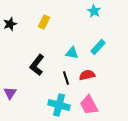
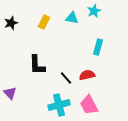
cyan star: rotated 16 degrees clockwise
black star: moved 1 px right, 1 px up
cyan rectangle: rotated 28 degrees counterclockwise
cyan triangle: moved 35 px up
black L-shape: rotated 40 degrees counterclockwise
black line: rotated 24 degrees counterclockwise
purple triangle: rotated 16 degrees counterclockwise
cyan cross: rotated 30 degrees counterclockwise
